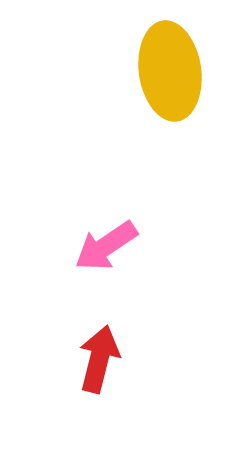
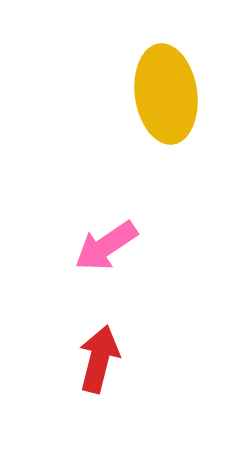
yellow ellipse: moved 4 px left, 23 px down
